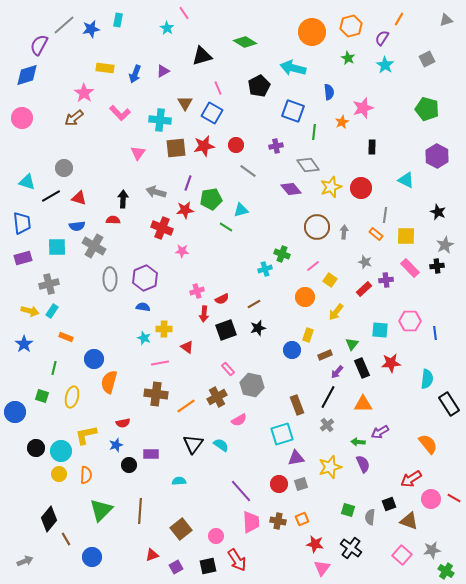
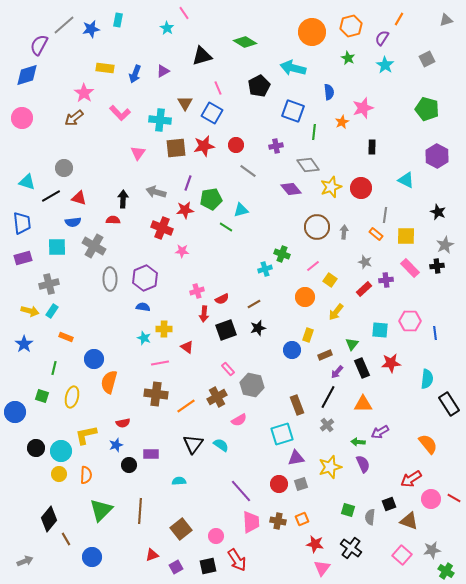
blue semicircle at (77, 226): moved 4 px left, 4 px up
